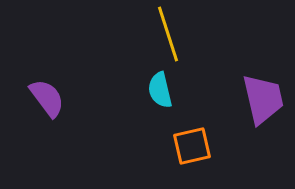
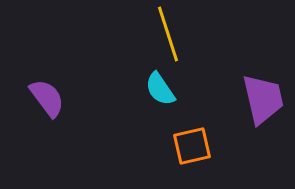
cyan semicircle: moved 1 px up; rotated 21 degrees counterclockwise
